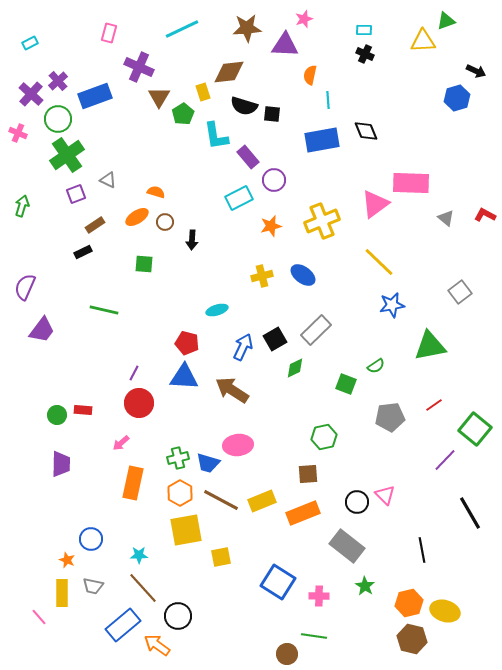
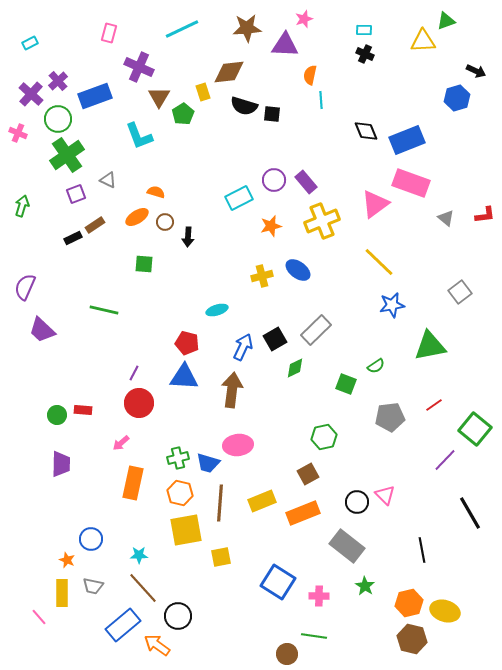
cyan line at (328, 100): moved 7 px left
cyan L-shape at (216, 136): moved 77 px left; rotated 12 degrees counterclockwise
blue rectangle at (322, 140): moved 85 px right; rotated 12 degrees counterclockwise
purple rectangle at (248, 157): moved 58 px right, 25 px down
pink rectangle at (411, 183): rotated 18 degrees clockwise
red L-shape at (485, 215): rotated 145 degrees clockwise
black arrow at (192, 240): moved 4 px left, 3 px up
black rectangle at (83, 252): moved 10 px left, 14 px up
blue ellipse at (303, 275): moved 5 px left, 5 px up
purple trapezoid at (42, 330): rotated 96 degrees clockwise
brown arrow at (232, 390): rotated 64 degrees clockwise
brown square at (308, 474): rotated 25 degrees counterclockwise
orange hexagon at (180, 493): rotated 15 degrees counterclockwise
brown line at (221, 500): moved 1 px left, 3 px down; rotated 66 degrees clockwise
